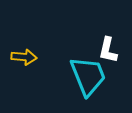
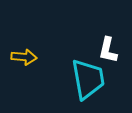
cyan trapezoid: moved 3 px down; rotated 12 degrees clockwise
